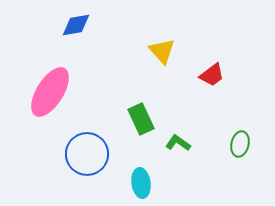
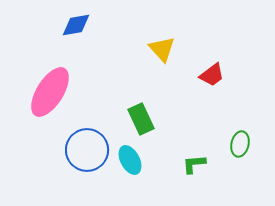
yellow triangle: moved 2 px up
green L-shape: moved 16 px right, 21 px down; rotated 40 degrees counterclockwise
blue circle: moved 4 px up
cyan ellipse: moved 11 px left, 23 px up; rotated 20 degrees counterclockwise
